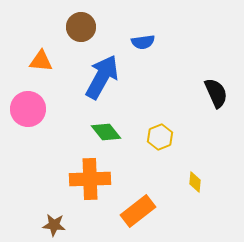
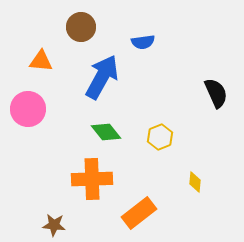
orange cross: moved 2 px right
orange rectangle: moved 1 px right, 2 px down
